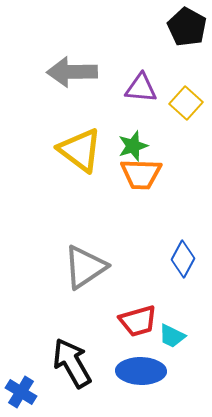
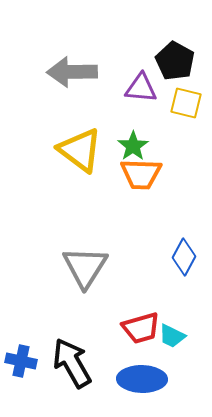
black pentagon: moved 12 px left, 34 px down
yellow square: rotated 28 degrees counterclockwise
green star: rotated 16 degrees counterclockwise
blue diamond: moved 1 px right, 2 px up
gray triangle: rotated 24 degrees counterclockwise
red trapezoid: moved 3 px right, 7 px down
blue ellipse: moved 1 px right, 8 px down
blue cross: moved 31 px up; rotated 20 degrees counterclockwise
